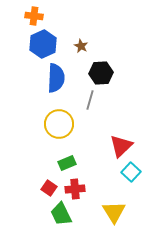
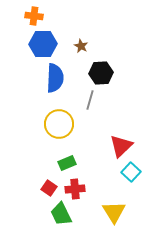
blue hexagon: rotated 24 degrees clockwise
blue semicircle: moved 1 px left
